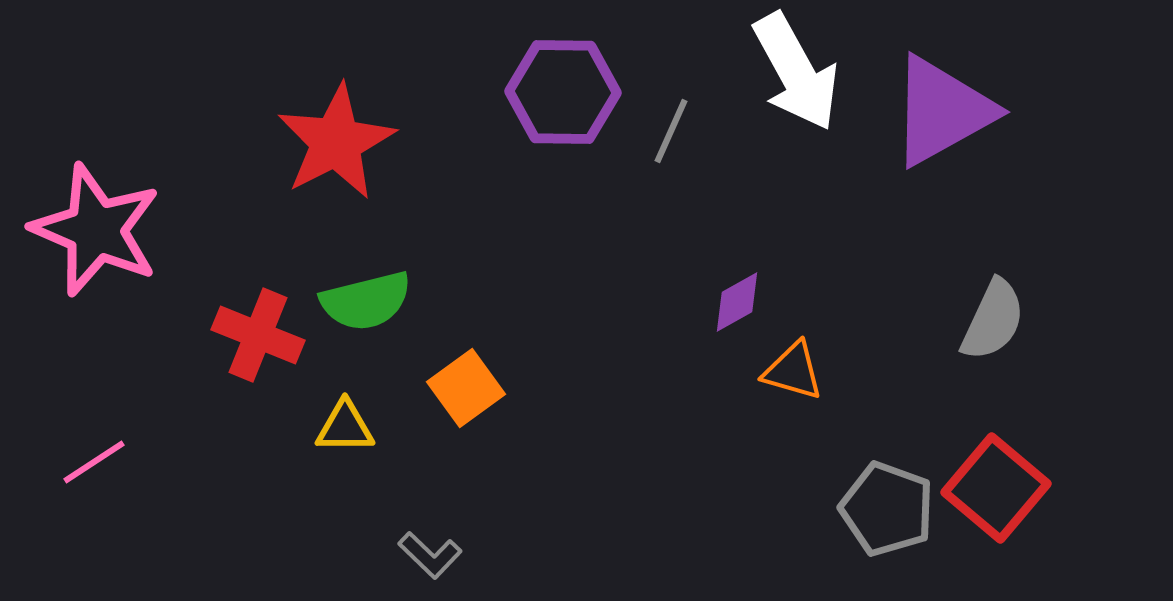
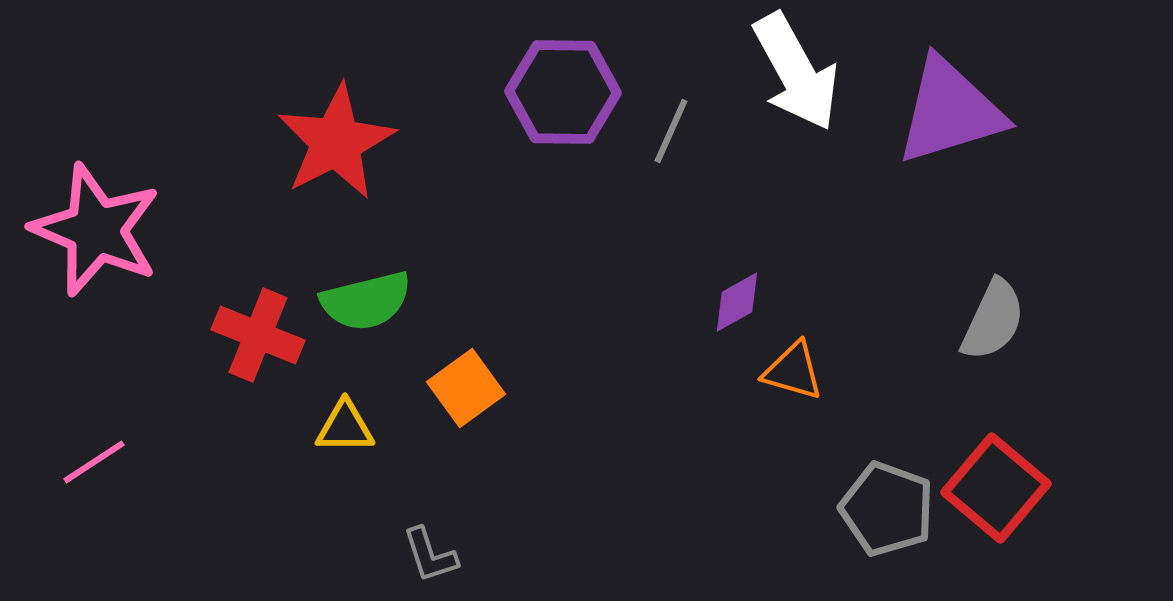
purple triangle: moved 8 px right; rotated 12 degrees clockwise
gray L-shape: rotated 28 degrees clockwise
